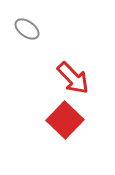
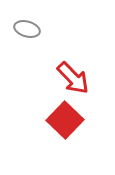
gray ellipse: rotated 20 degrees counterclockwise
